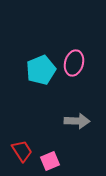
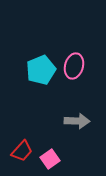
pink ellipse: moved 3 px down
red trapezoid: rotated 75 degrees clockwise
pink square: moved 2 px up; rotated 12 degrees counterclockwise
